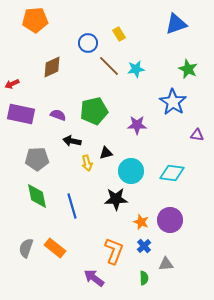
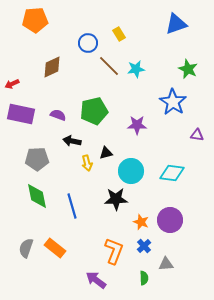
purple arrow: moved 2 px right, 2 px down
